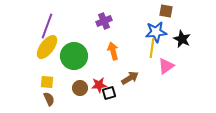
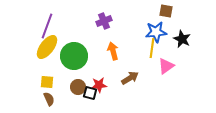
brown circle: moved 2 px left, 1 px up
black square: moved 19 px left; rotated 32 degrees clockwise
